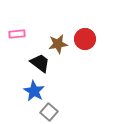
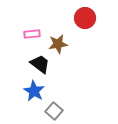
pink rectangle: moved 15 px right
red circle: moved 21 px up
black trapezoid: moved 1 px down
gray square: moved 5 px right, 1 px up
